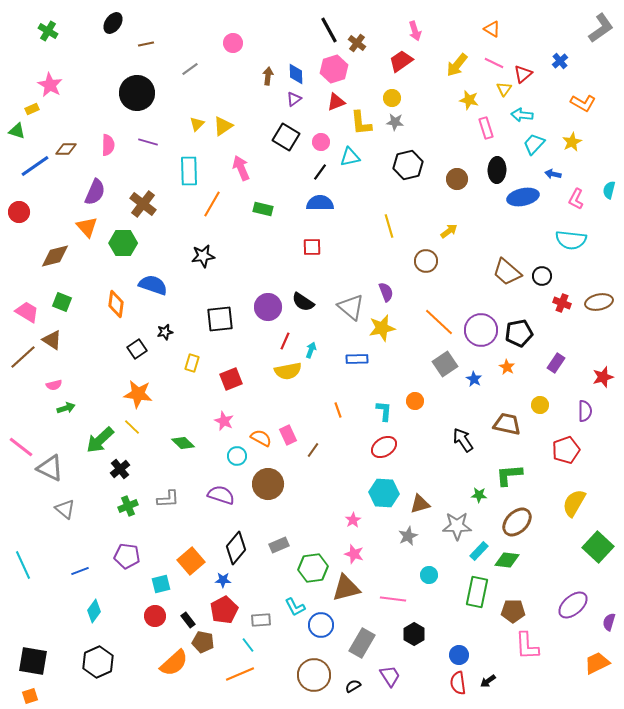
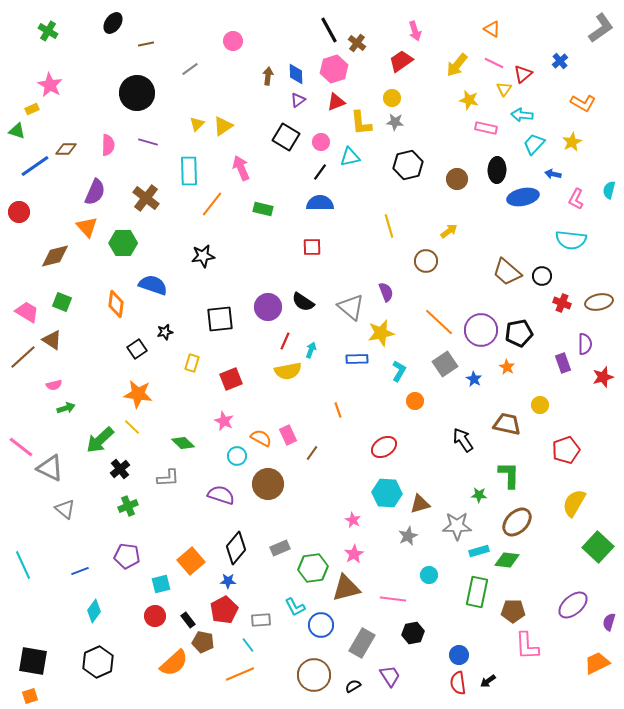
pink circle at (233, 43): moved 2 px up
purple triangle at (294, 99): moved 4 px right, 1 px down
pink rectangle at (486, 128): rotated 60 degrees counterclockwise
brown cross at (143, 204): moved 3 px right, 6 px up
orange line at (212, 204): rotated 8 degrees clockwise
yellow star at (382, 328): moved 1 px left, 5 px down
purple rectangle at (556, 363): moved 7 px right; rotated 54 degrees counterclockwise
cyan L-shape at (384, 411): moved 15 px right, 40 px up; rotated 25 degrees clockwise
purple semicircle at (585, 411): moved 67 px up
brown line at (313, 450): moved 1 px left, 3 px down
green L-shape at (509, 475): rotated 96 degrees clockwise
cyan hexagon at (384, 493): moved 3 px right
gray L-shape at (168, 499): moved 21 px up
pink star at (353, 520): rotated 14 degrees counterclockwise
gray rectangle at (279, 545): moved 1 px right, 3 px down
cyan rectangle at (479, 551): rotated 30 degrees clockwise
pink star at (354, 554): rotated 24 degrees clockwise
blue star at (223, 580): moved 5 px right, 1 px down
black hexagon at (414, 634): moved 1 px left, 1 px up; rotated 20 degrees clockwise
